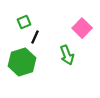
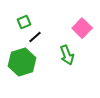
black line: rotated 24 degrees clockwise
